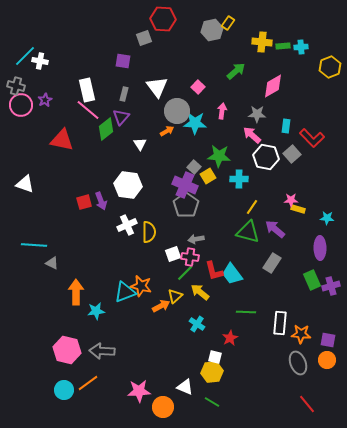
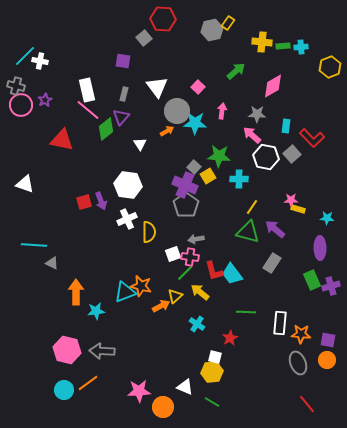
gray square at (144, 38): rotated 21 degrees counterclockwise
white cross at (127, 225): moved 6 px up
